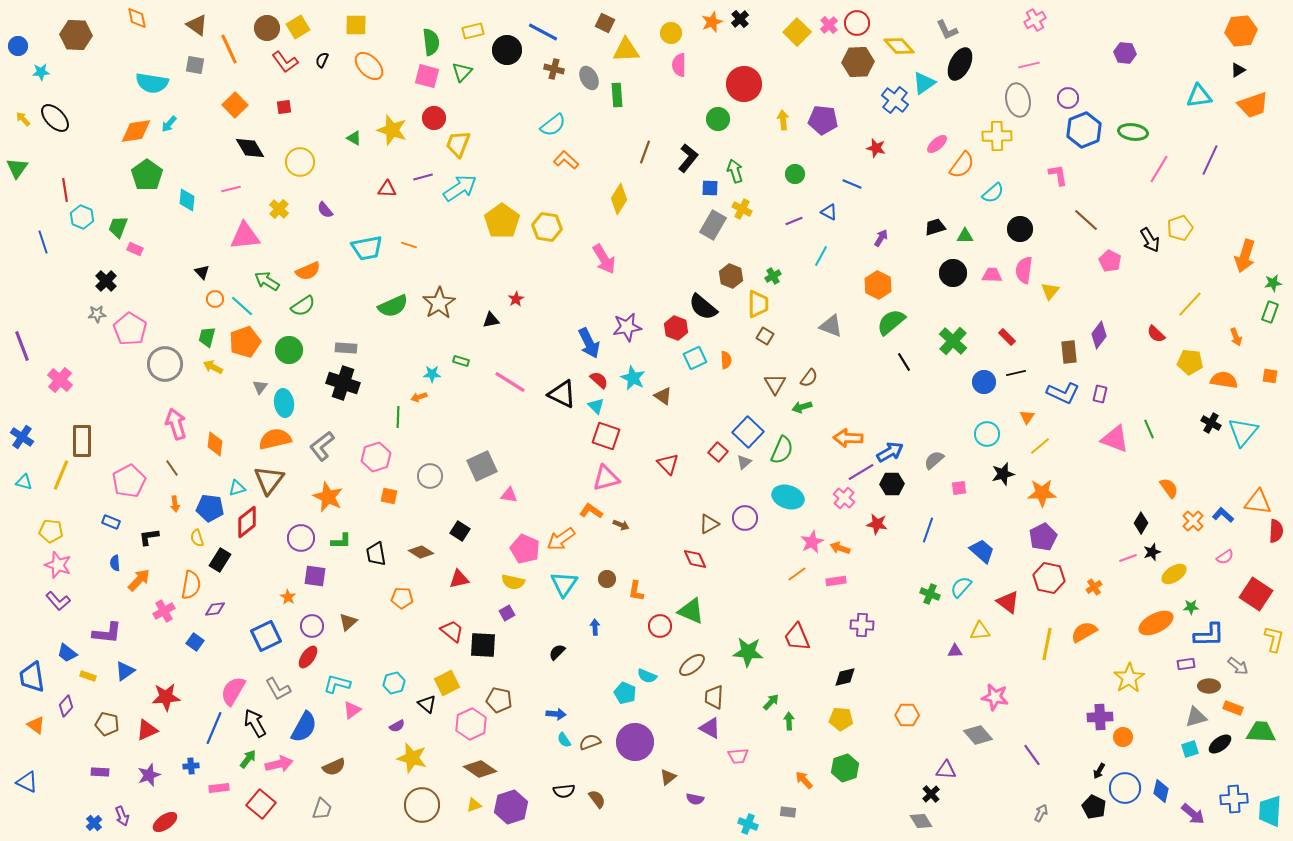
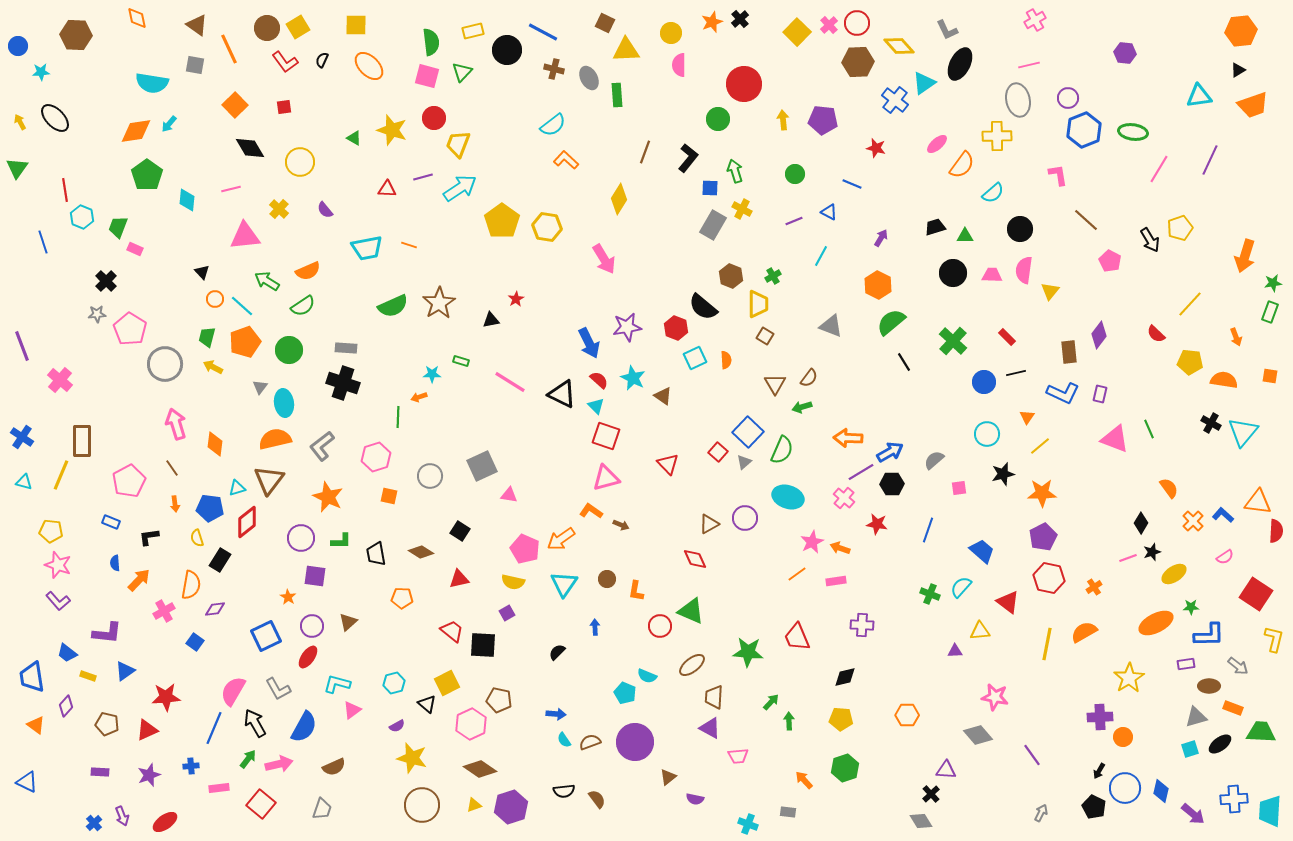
yellow arrow at (23, 119): moved 3 px left, 3 px down; rotated 14 degrees clockwise
